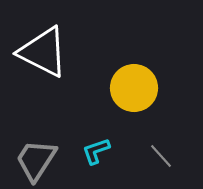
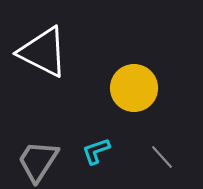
gray line: moved 1 px right, 1 px down
gray trapezoid: moved 2 px right, 1 px down
